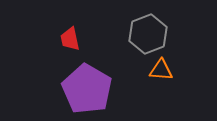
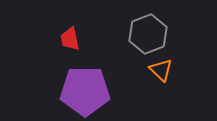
orange triangle: rotated 40 degrees clockwise
purple pentagon: moved 2 px left, 2 px down; rotated 30 degrees counterclockwise
